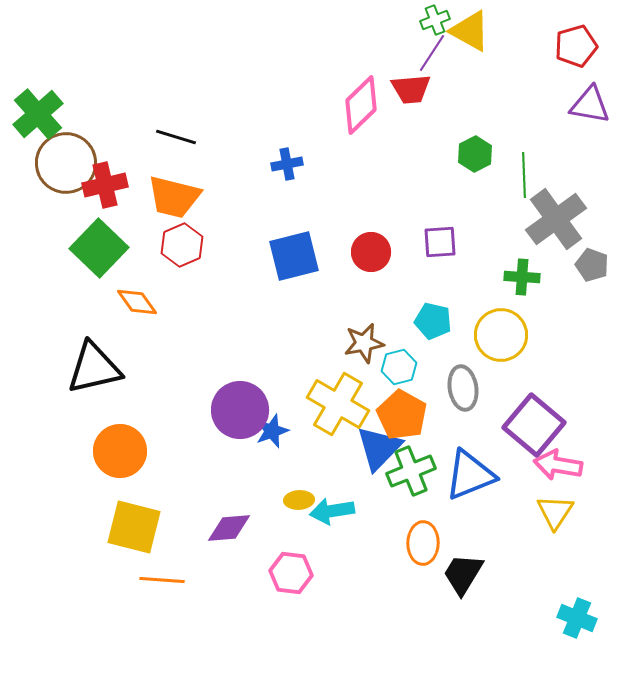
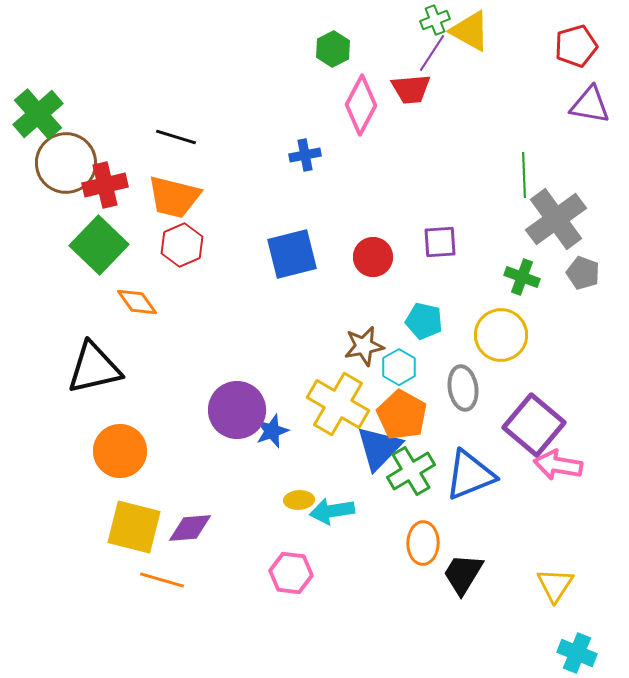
pink diamond at (361, 105): rotated 18 degrees counterclockwise
green hexagon at (475, 154): moved 142 px left, 105 px up
blue cross at (287, 164): moved 18 px right, 9 px up
green square at (99, 248): moved 3 px up
red circle at (371, 252): moved 2 px right, 5 px down
blue square at (294, 256): moved 2 px left, 2 px up
gray pentagon at (592, 265): moved 9 px left, 8 px down
green cross at (522, 277): rotated 16 degrees clockwise
cyan pentagon at (433, 321): moved 9 px left
brown star at (364, 343): moved 3 px down
cyan hexagon at (399, 367): rotated 16 degrees counterclockwise
purple circle at (240, 410): moved 3 px left
green cross at (411, 471): rotated 9 degrees counterclockwise
yellow triangle at (555, 512): moved 73 px down
purple diamond at (229, 528): moved 39 px left
orange line at (162, 580): rotated 12 degrees clockwise
cyan cross at (577, 618): moved 35 px down
